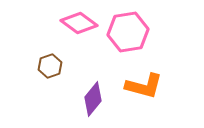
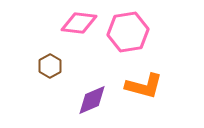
pink diamond: rotated 30 degrees counterclockwise
brown hexagon: rotated 10 degrees counterclockwise
purple diamond: moved 1 px left, 1 px down; rotated 28 degrees clockwise
